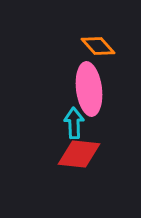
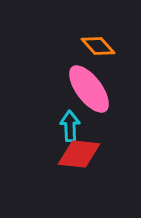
pink ellipse: rotated 30 degrees counterclockwise
cyan arrow: moved 4 px left, 3 px down
